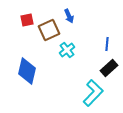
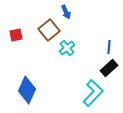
blue arrow: moved 3 px left, 4 px up
red square: moved 11 px left, 15 px down
brown square: rotated 15 degrees counterclockwise
blue line: moved 2 px right, 3 px down
cyan cross: moved 2 px up
blue diamond: moved 19 px down; rotated 12 degrees clockwise
